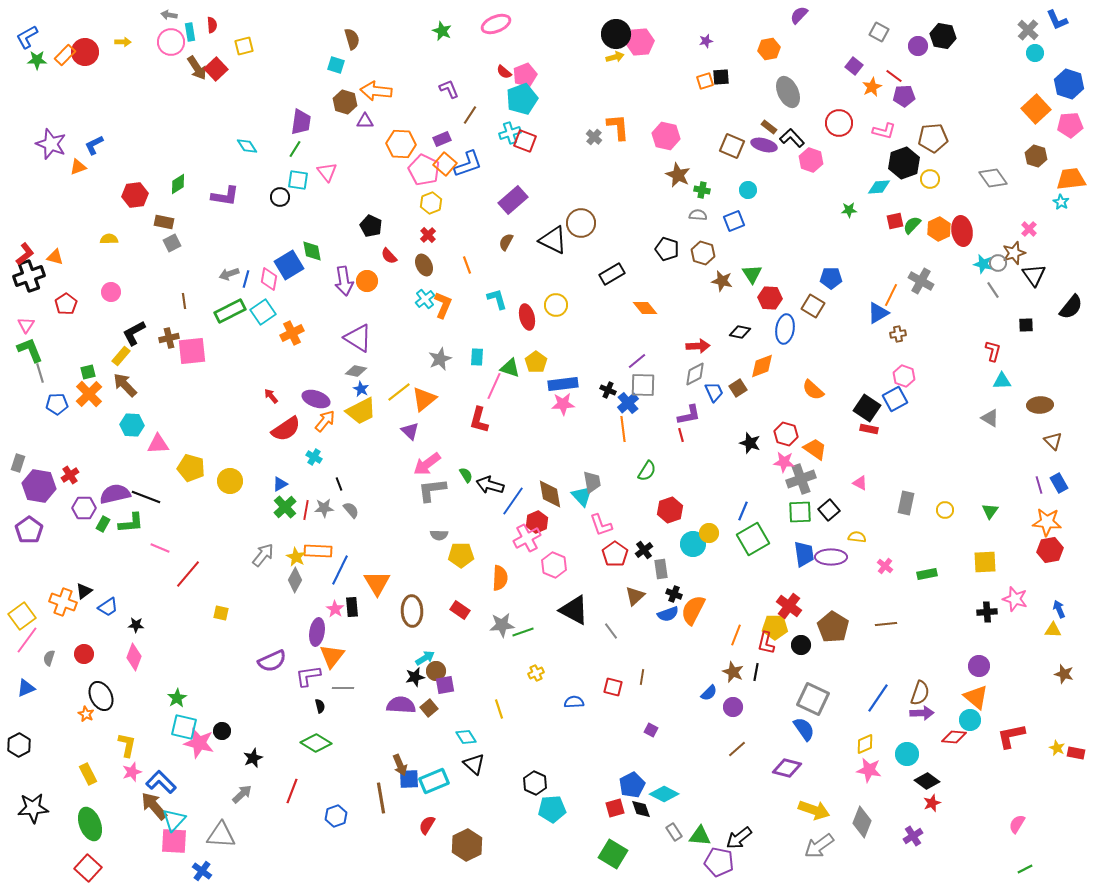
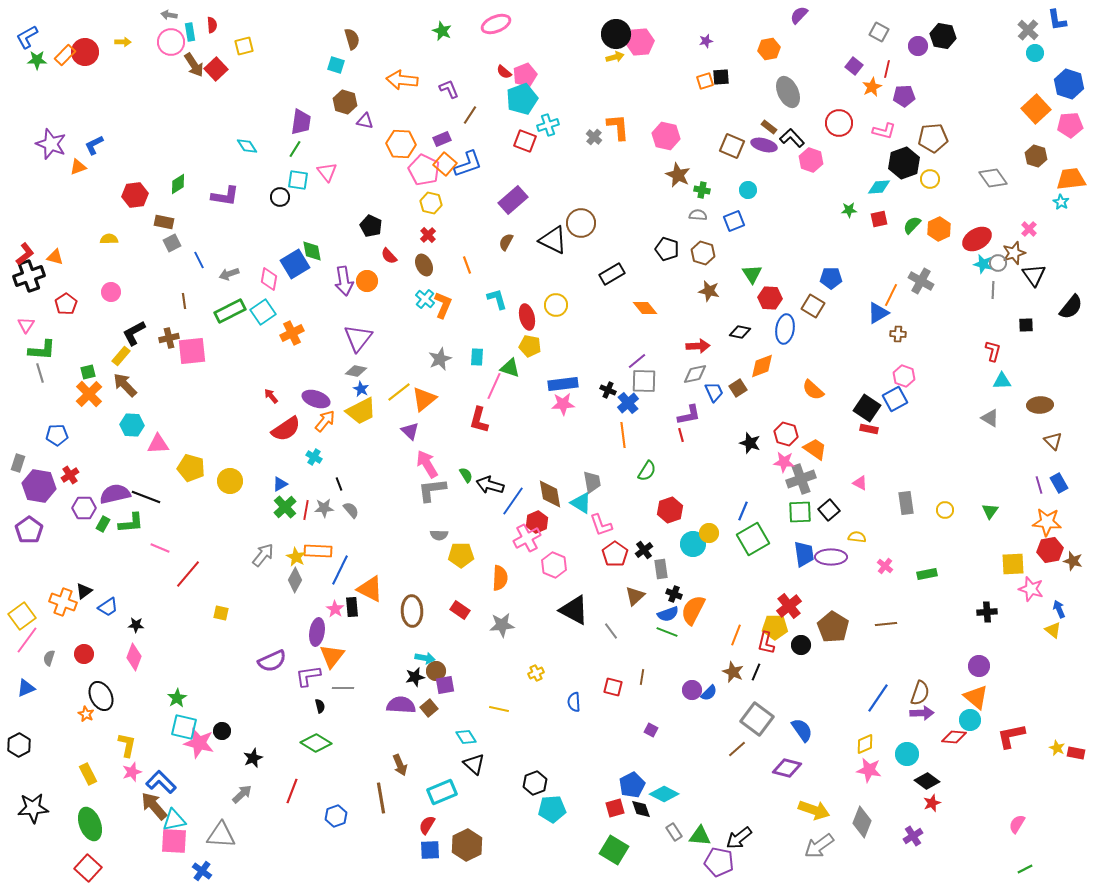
blue L-shape at (1057, 20): rotated 15 degrees clockwise
brown arrow at (197, 68): moved 3 px left, 3 px up
red line at (894, 76): moved 7 px left, 7 px up; rotated 66 degrees clockwise
orange arrow at (376, 91): moved 26 px right, 11 px up
purple triangle at (365, 121): rotated 12 degrees clockwise
cyan cross at (510, 133): moved 38 px right, 8 px up
yellow hexagon at (431, 203): rotated 25 degrees counterclockwise
red square at (895, 221): moved 16 px left, 2 px up
red ellipse at (962, 231): moved 15 px right, 8 px down; rotated 68 degrees clockwise
blue square at (289, 265): moved 6 px right, 1 px up
blue line at (246, 279): moved 47 px left, 19 px up; rotated 42 degrees counterclockwise
brown star at (722, 281): moved 13 px left, 10 px down
gray line at (993, 290): rotated 36 degrees clockwise
cyan cross at (425, 299): rotated 12 degrees counterclockwise
brown cross at (898, 334): rotated 14 degrees clockwise
purple triangle at (358, 338): rotated 36 degrees clockwise
green L-shape at (30, 350): moved 12 px right; rotated 116 degrees clockwise
yellow pentagon at (536, 362): moved 6 px left, 16 px up; rotated 25 degrees counterclockwise
gray diamond at (695, 374): rotated 15 degrees clockwise
gray square at (643, 385): moved 1 px right, 4 px up
blue pentagon at (57, 404): moved 31 px down
orange line at (623, 429): moved 6 px down
pink arrow at (427, 464): rotated 96 degrees clockwise
cyan triangle at (582, 496): moved 1 px left, 7 px down; rotated 15 degrees counterclockwise
gray rectangle at (906, 503): rotated 20 degrees counterclockwise
yellow square at (985, 562): moved 28 px right, 2 px down
orange triangle at (377, 583): moved 7 px left, 6 px down; rotated 32 degrees counterclockwise
pink star at (1015, 599): moved 16 px right, 10 px up
red cross at (789, 606): rotated 15 degrees clockwise
yellow triangle at (1053, 630): rotated 36 degrees clockwise
green line at (523, 632): moved 144 px right; rotated 40 degrees clockwise
cyan arrow at (425, 658): rotated 42 degrees clockwise
black line at (756, 672): rotated 12 degrees clockwise
brown star at (1064, 674): moved 9 px right, 113 px up
gray square at (813, 699): moved 56 px left, 20 px down; rotated 12 degrees clockwise
blue semicircle at (574, 702): rotated 90 degrees counterclockwise
purple circle at (733, 707): moved 41 px left, 17 px up
yellow line at (499, 709): rotated 60 degrees counterclockwise
blue semicircle at (804, 729): moved 2 px left, 1 px down
blue square at (409, 779): moved 21 px right, 71 px down
cyan rectangle at (434, 781): moved 8 px right, 11 px down
black hexagon at (535, 783): rotated 15 degrees clockwise
cyan triangle at (174, 820): rotated 35 degrees clockwise
green square at (613, 854): moved 1 px right, 4 px up
